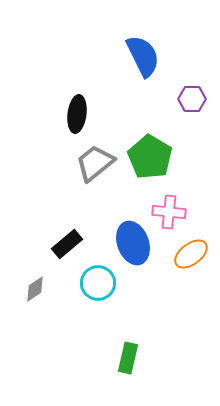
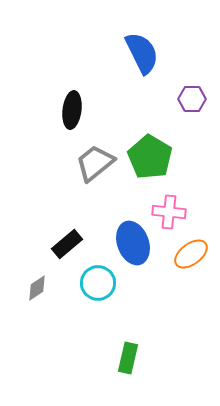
blue semicircle: moved 1 px left, 3 px up
black ellipse: moved 5 px left, 4 px up
gray diamond: moved 2 px right, 1 px up
